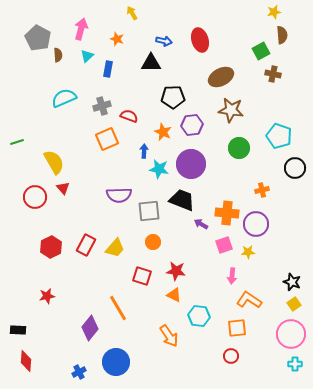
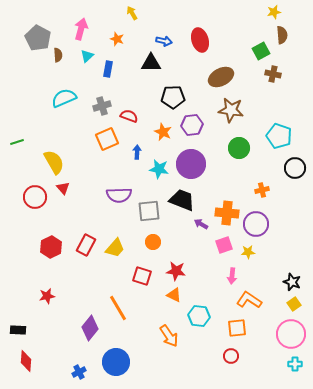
blue arrow at (144, 151): moved 7 px left, 1 px down
